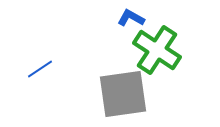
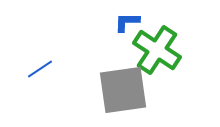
blue L-shape: moved 4 px left, 4 px down; rotated 28 degrees counterclockwise
gray square: moved 4 px up
